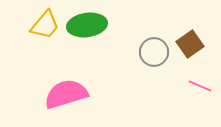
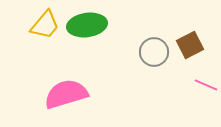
brown square: moved 1 px down; rotated 8 degrees clockwise
pink line: moved 6 px right, 1 px up
